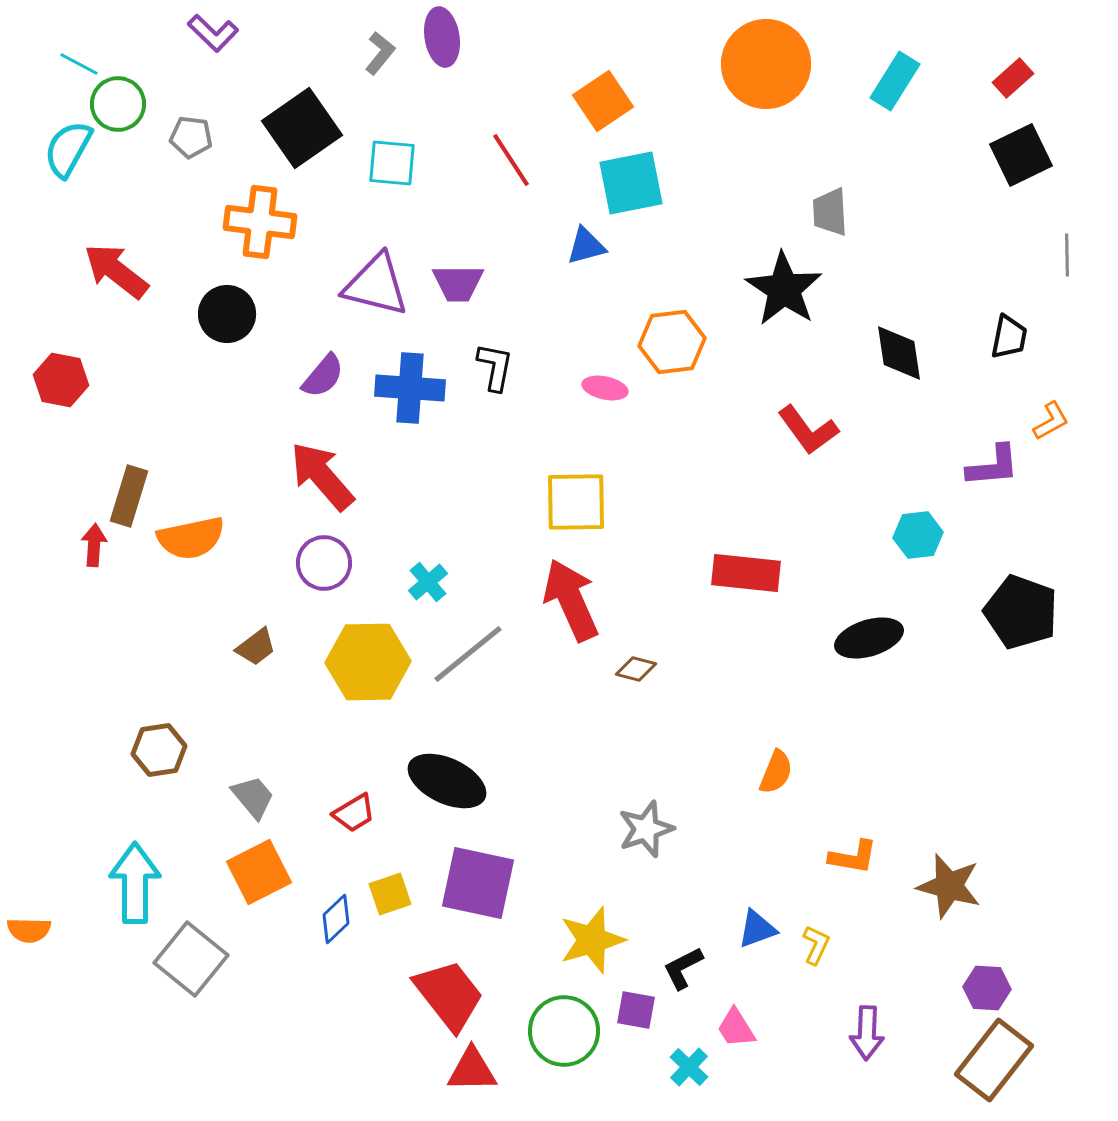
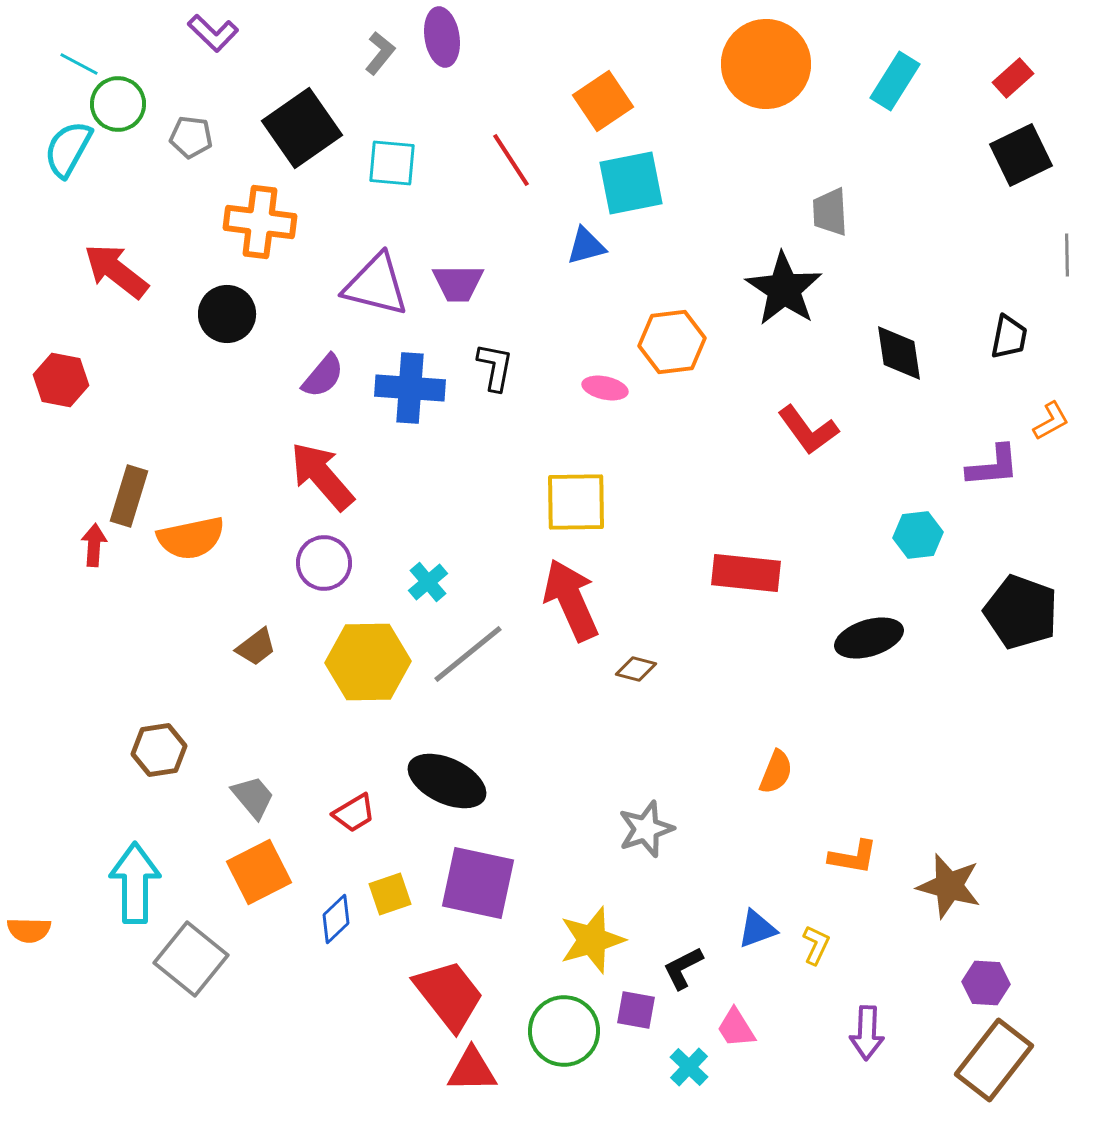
purple hexagon at (987, 988): moved 1 px left, 5 px up
